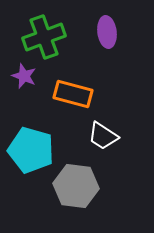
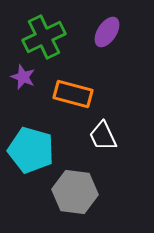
purple ellipse: rotated 40 degrees clockwise
green cross: rotated 6 degrees counterclockwise
purple star: moved 1 px left, 1 px down
white trapezoid: rotated 32 degrees clockwise
gray hexagon: moved 1 px left, 6 px down
